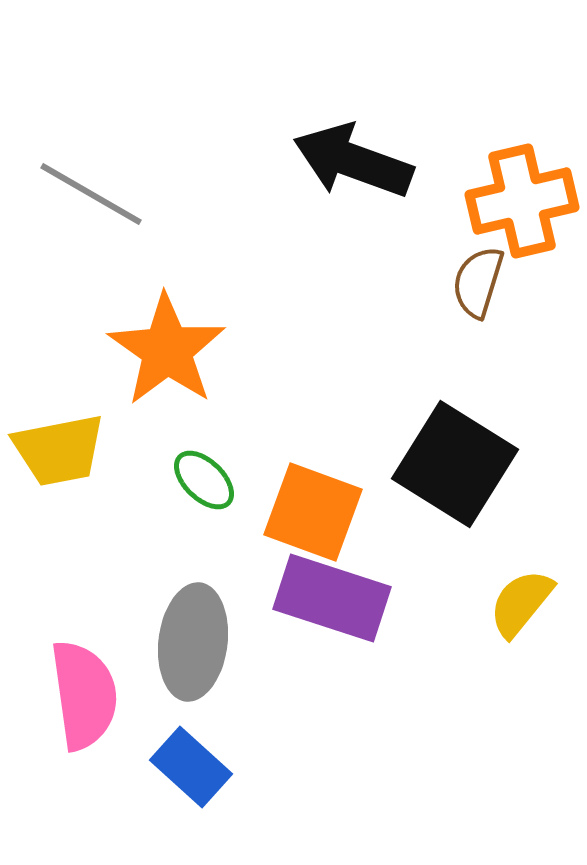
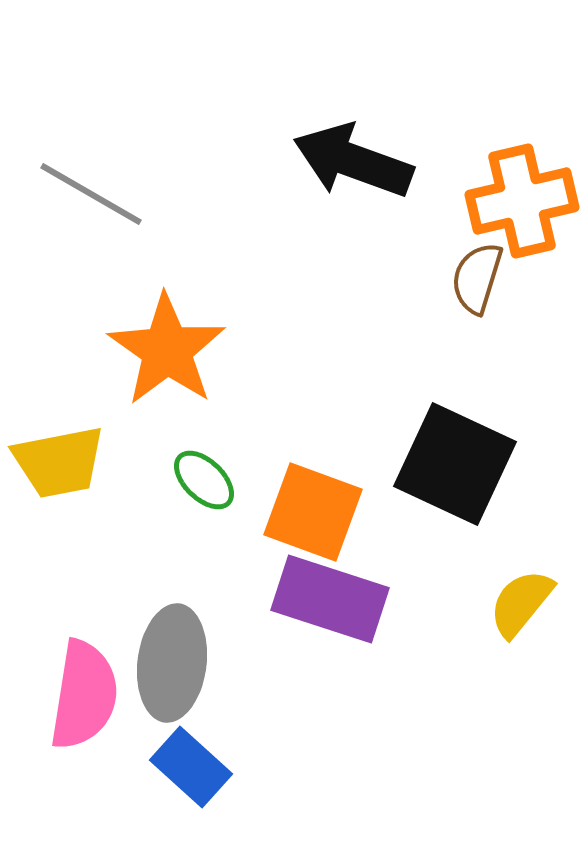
brown semicircle: moved 1 px left, 4 px up
yellow trapezoid: moved 12 px down
black square: rotated 7 degrees counterclockwise
purple rectangle: moved 2 px left, 1 px down
gray ellipse: moved 21 px left, 21 px down
pink semicircle: rotated 17 degrees clockwise
